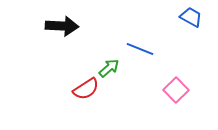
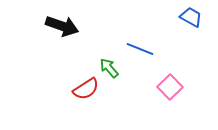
black arrow: rotated 16 degrees clockwise
green arrow: rotated 90 degrees counterclockwise
pink square: moved 6 px left, 3 px up
